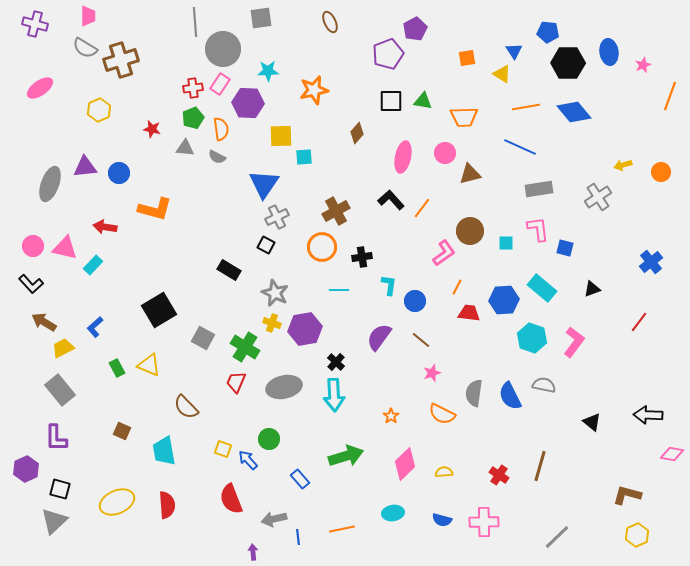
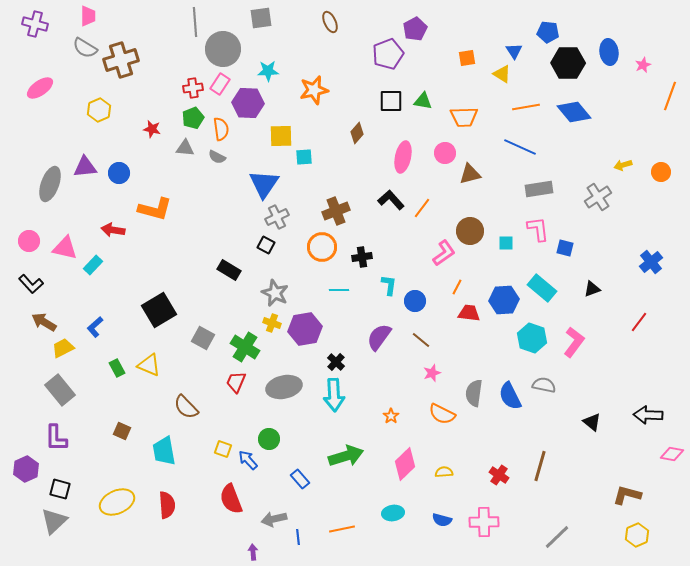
brown cross at (336, 211): rotated 8 degrees clockwise
red arrow at (105, 227): moved 8 px right, 3 px down
pink circle at (33, 246): moved 4 px left, 5 px up
